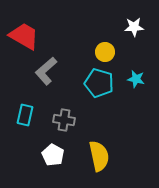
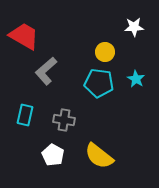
cyan star: rotated 18 degrees clockwise
cyan pentagon: rotated 8 degrees counterclockwise
yellow semicircle: rotated 140 degrees clockwise
